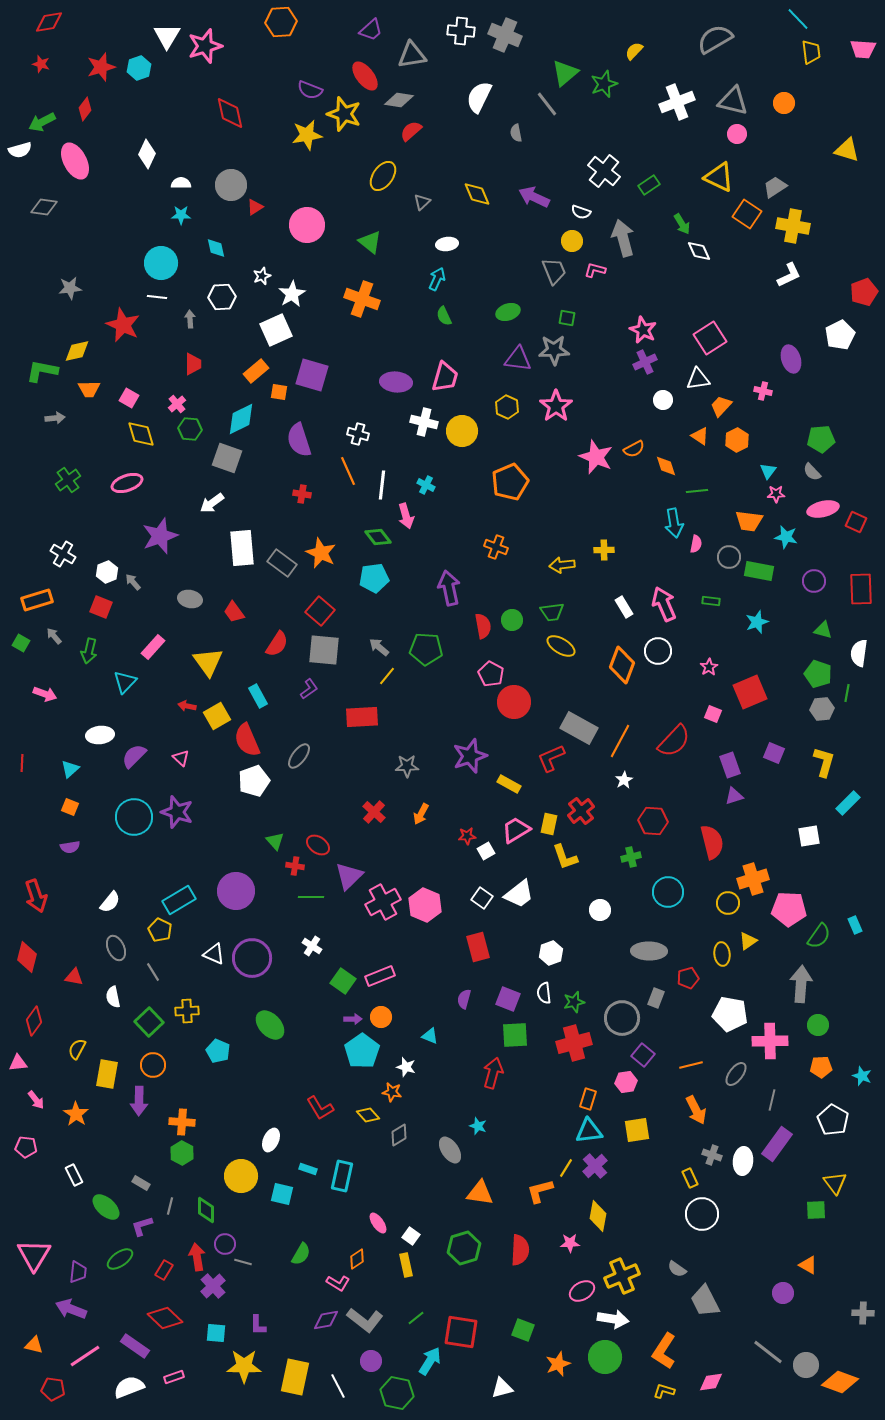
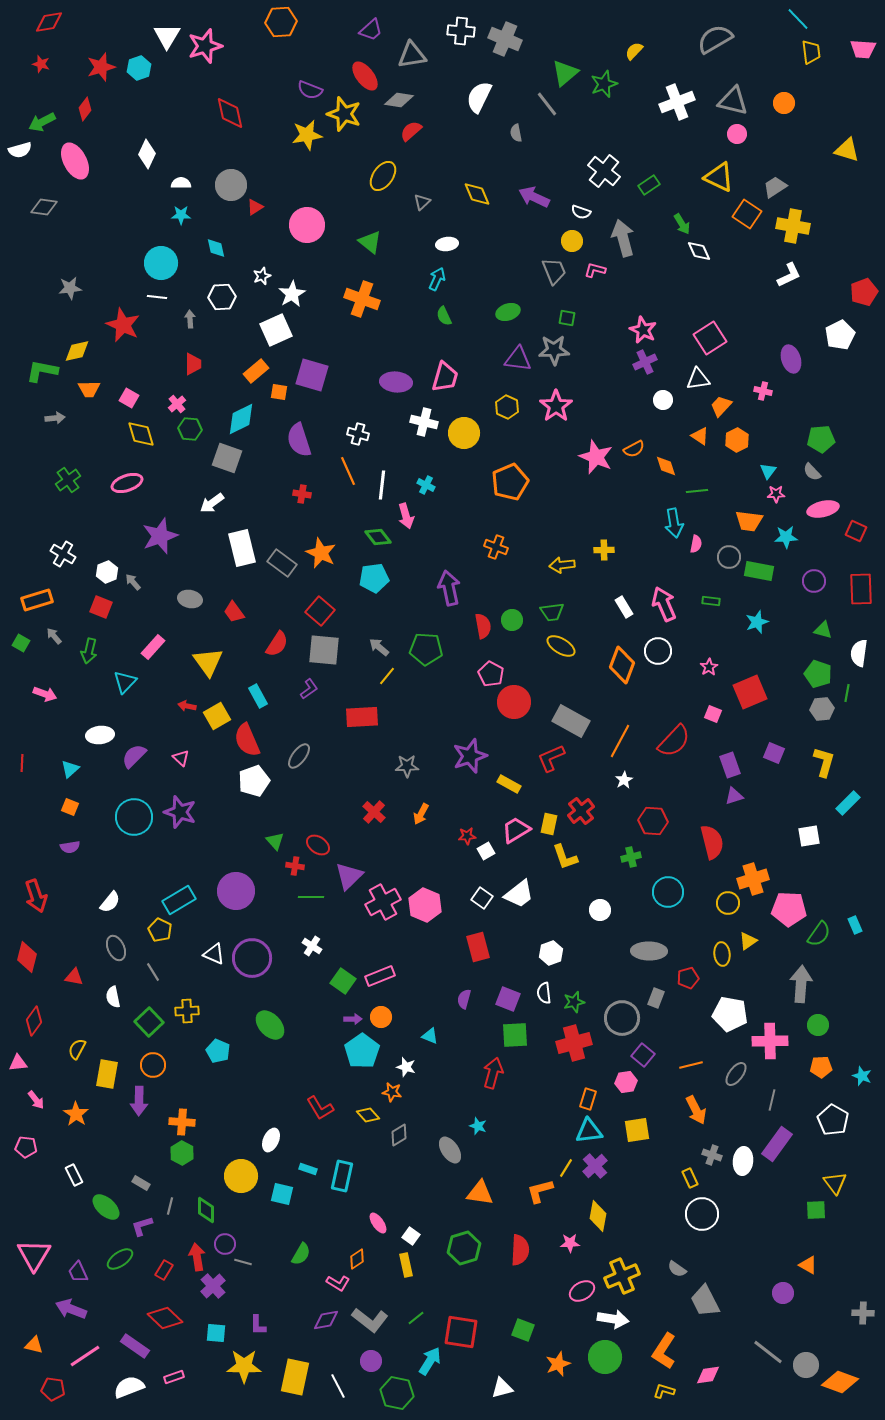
gray cross at (505, 35): moved 4 px down
yellow circle at (462, 431): moved 2 px right, 2 px down
red square at (856, 522): moved 9 px down
cyan star at (786, 537): rotated 15 degrees counterclockwise
white rectangle at (242, 548): rotated 9 degrees counterclockwise
gray rectangle at (579, 728): moved 8 px left, 7 px up
purple star at (177, 812): moved 3 px right
green semicircle at (819, 936): moved 2 px up
purple trapezoid at (78, 1272): rotated 150 degrees clockwise
gray L-shape at (365, 1320): moved 5 px right
pink diamond at (711, 1382): moved 3 px left, 7 px up
